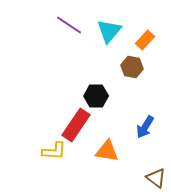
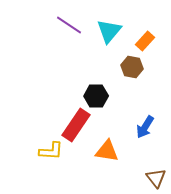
orange rectangle: moved 1 px down
yellow L-shape: moved 3 px left
brown triangle: rotated 15 degrees clockwise
